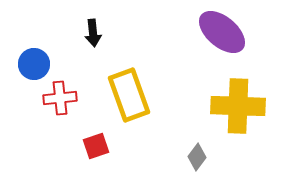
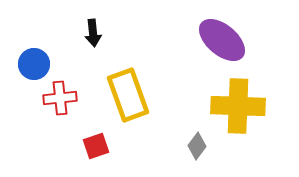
purple ellipse: moved 8 px down
yellow rectangle: moved 1 px left
gray diamond: moved 11 px up
